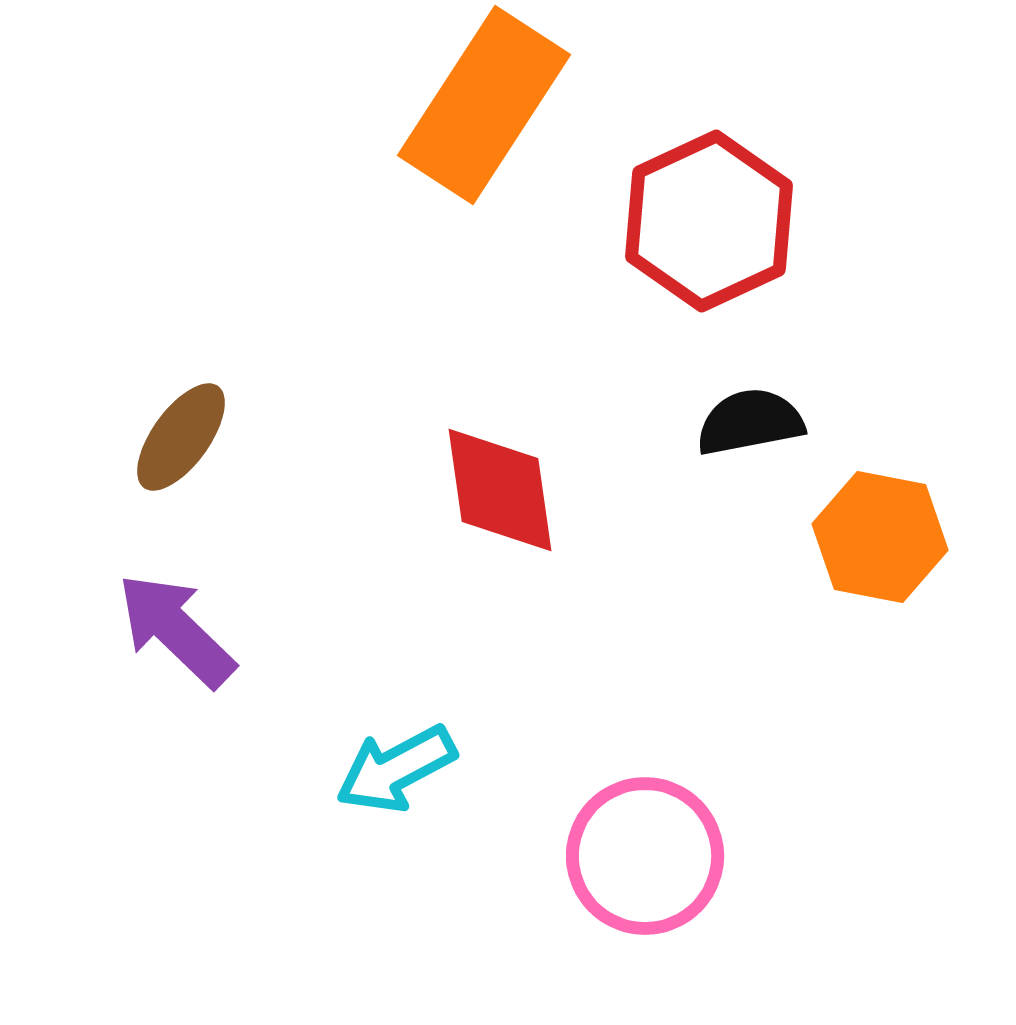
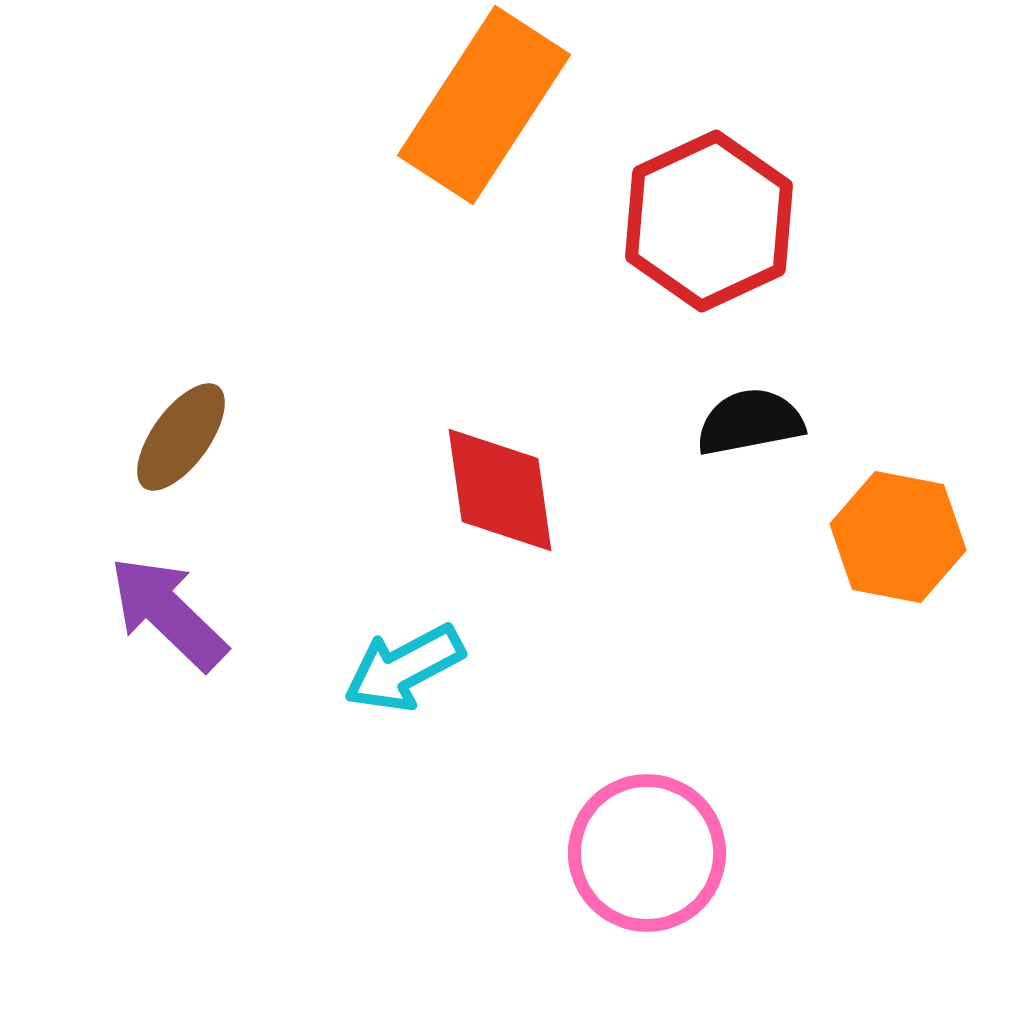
orange hexagon: moved 18 px right
purple arrow: moved 8 px left, 17 px up
cyan arrow: moved 8 px right, 101 px up
pink circle: moved 2 px right, 3 px up
